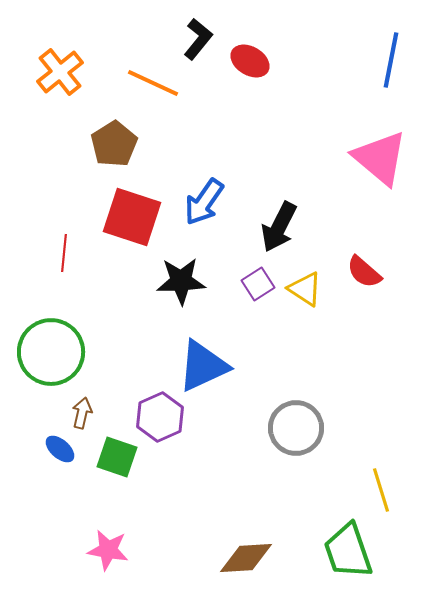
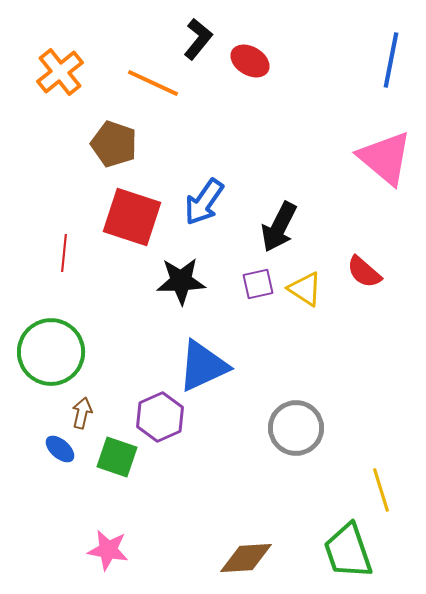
brown pentagon: rotated 21 degrees counterclockwise
pink triangle: moved 5 px right
purple square: rotated 20 degrees clockwise
